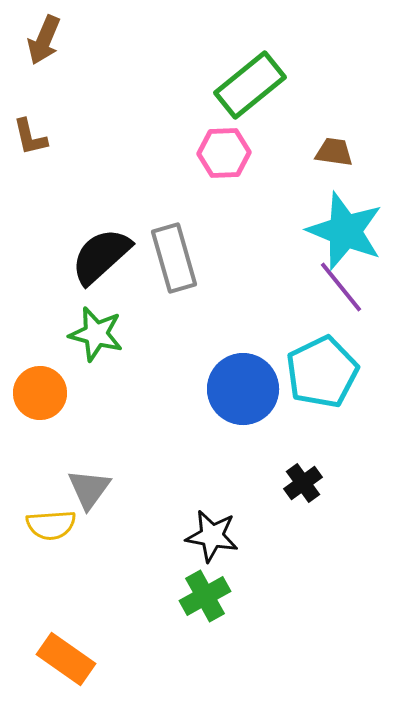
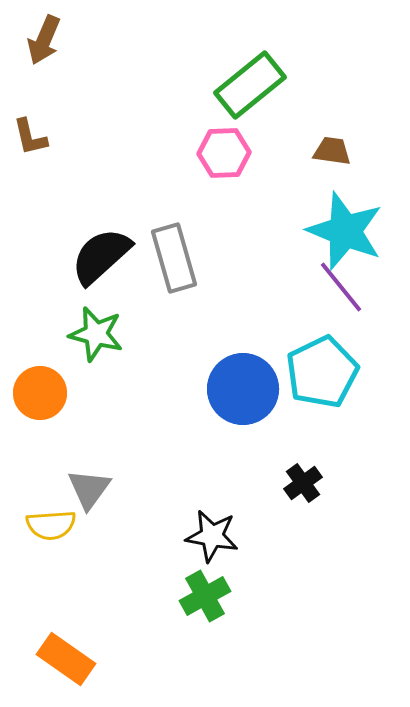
brown trapezoid: moved 2 px left, 1 px up
